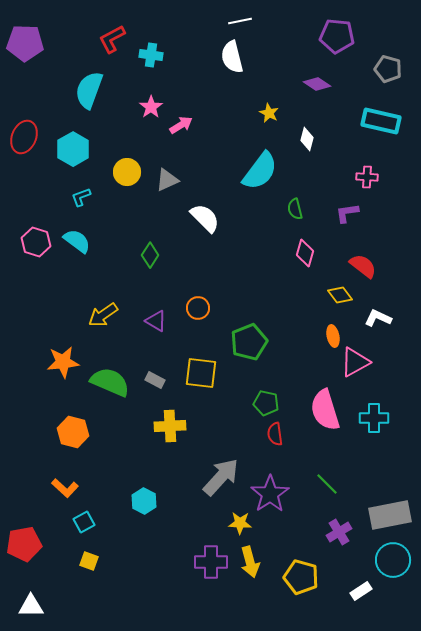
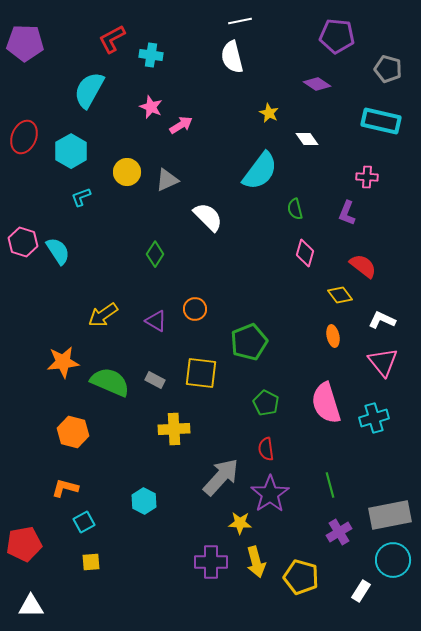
cyan semicircle at (89, 90): rotated 9 degrees clockwise
pink star at (151, 107): rotated 15 degrees counterclockwise
white diamond at (307, 139): rotated 50 degrees counterclockwise
cyan hexagon at (73, 149): moved 2 px left, 2 px down
purple L-shape at (347, 213): rotated 60 degrees counterclockwise
white semicircle at (205, 218): moved 3 px right, 1 px up
cyan semicircle at (77, 241): moved 19 px left, 10 px down; rotated 20 degrees clockwise
pink hexagon at (36, 242): moved 13 px left
green diamond at (150, 255): moved 5 px right, 1 px up
orange circle at (198, 308): moved 3 px left, 1 px down
white L-shape at (378, 318): moved 4 px right, 2 px down
pink triangle at (355, 362): moved 28 px right; rotated 40 degrees counterclockwise
green pentagon at (266, 403): rotated 15 degrees clockwise
pink semicircle at (325, 410): moved 1 px right, 7 px up
cyan cross at (374, 418): rotated 16 degrees counterclockwise
yellow cross at (170, 426): moved 4 px right, 3 px down
red semicircle at (275, 434): moved 9 px left, 15 px down
green line at (327, 484): moved 3 px right, 1 px down; rotated 30 degrees clockwise
orange L-shape at (65, 488): rotated 152 degrees clockwise
yellow square at (89, 561): moved 2 px right, 1 px down; rotated 24 degrees counterclockwise
yellow arrow at (250, 562): moved 6 px right
white rectangle at (361, 591): rotated 25 degrees counterclockwise
